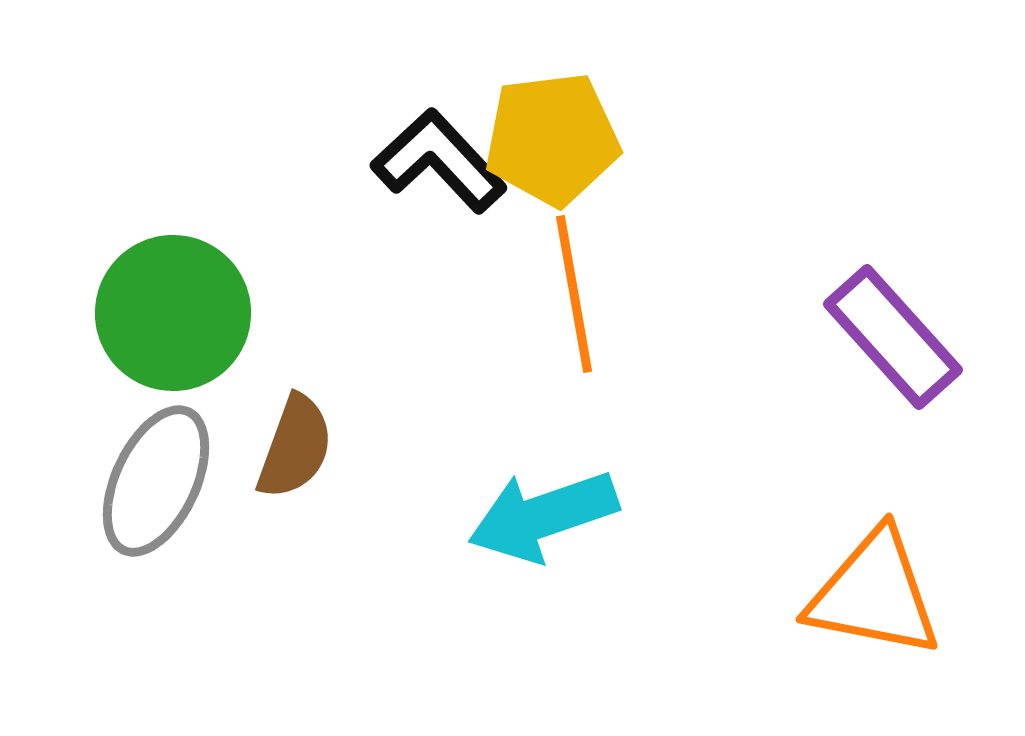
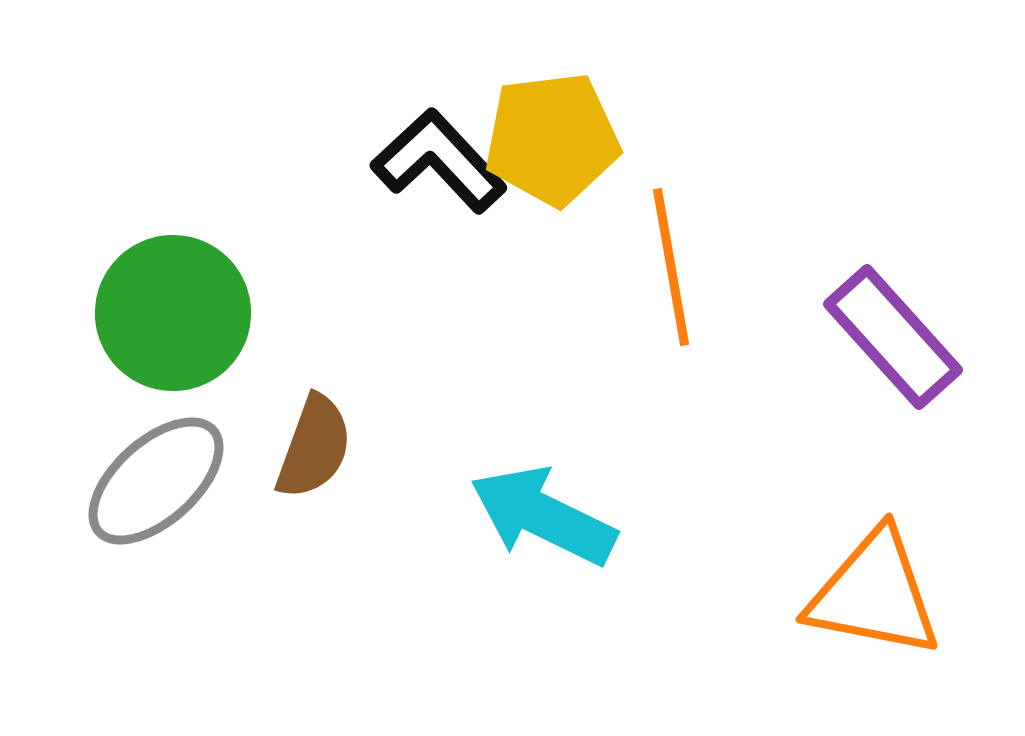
orange line: moved 97 px right, 27 px up
brown semicircle: moved 19 px right
gray ellipse: rotated 23 degrees clockwise
cyan arrow: rotated 45 degrees clockwise
